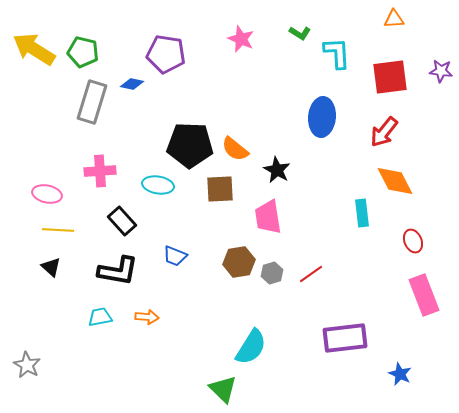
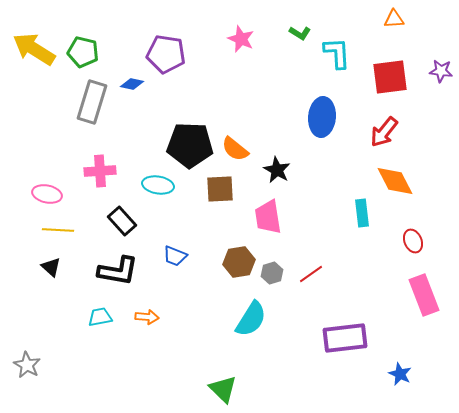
cyan semicircle: moved 28 px up
